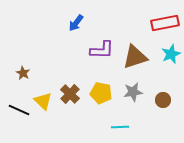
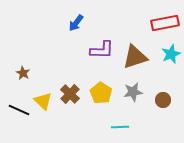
yellow pentagon: rotated 20 degrees clockwise
